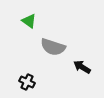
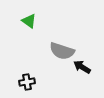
gray semicircle: moved 9 px right, 4 px down
black cross: rotated 35 degrees counterclockwise
